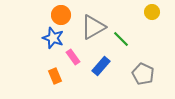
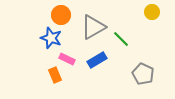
blue star: moved 2 px left
pink rectangle: moved 6 px left, 2 px down; rotated 28 degrees counterclockwise
blue rectangle: moved 4 px left, 6 px up; rotated 18 degrees clockwise
orange rectangle: moved 1 px up
